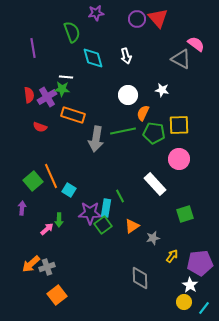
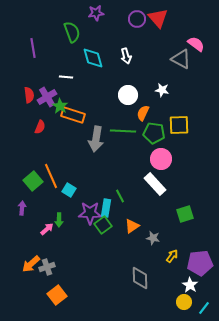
green star at (62, 89): moved 2 px left, 17 px down; rotated 28 degrees clockwise
red semicircle at (40, 127): rotated 88 degrees counterclockwise
green line at (123, 131): rotated 15 degrees clockwise
pink circle at (179, 159): moved 18 px left
gray star at (153, 238): rotated 24 degrees clockwise
